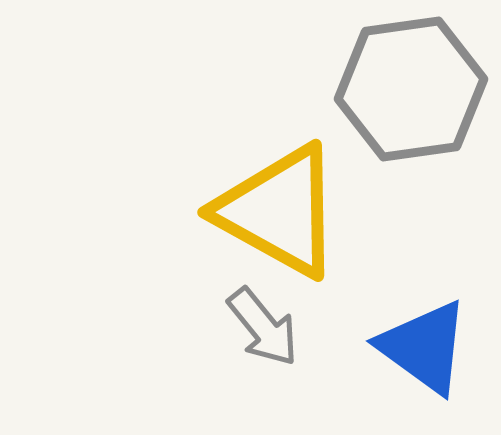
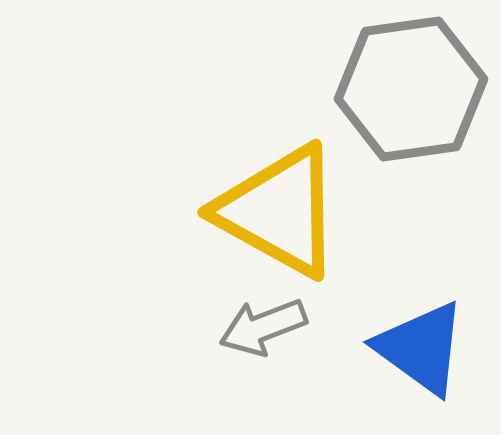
gray arrow: rotated 108 degrees clockwise
blue triangle: moved 3 px left, 1 px down
